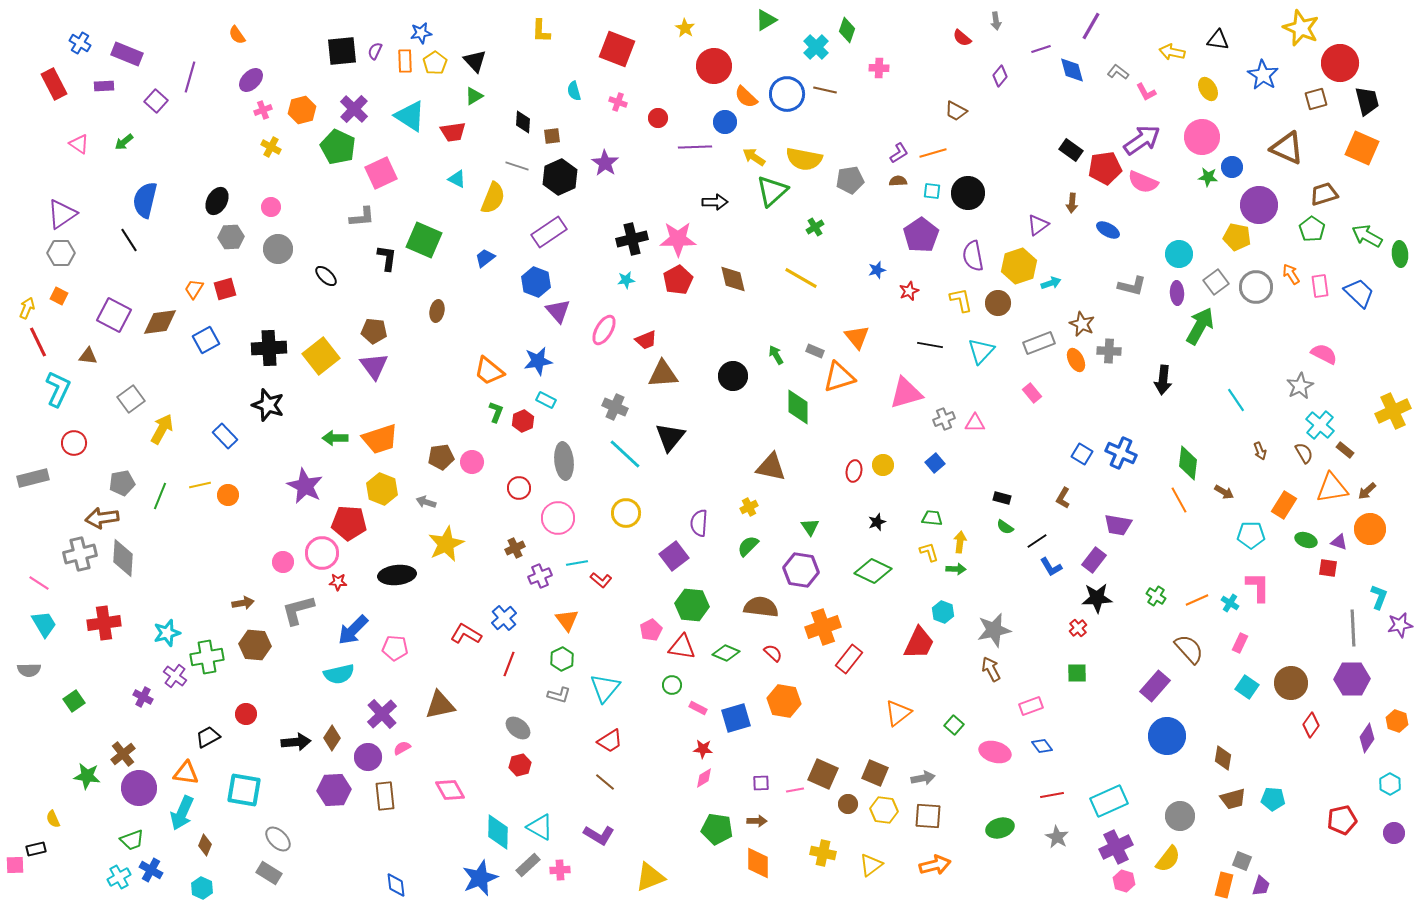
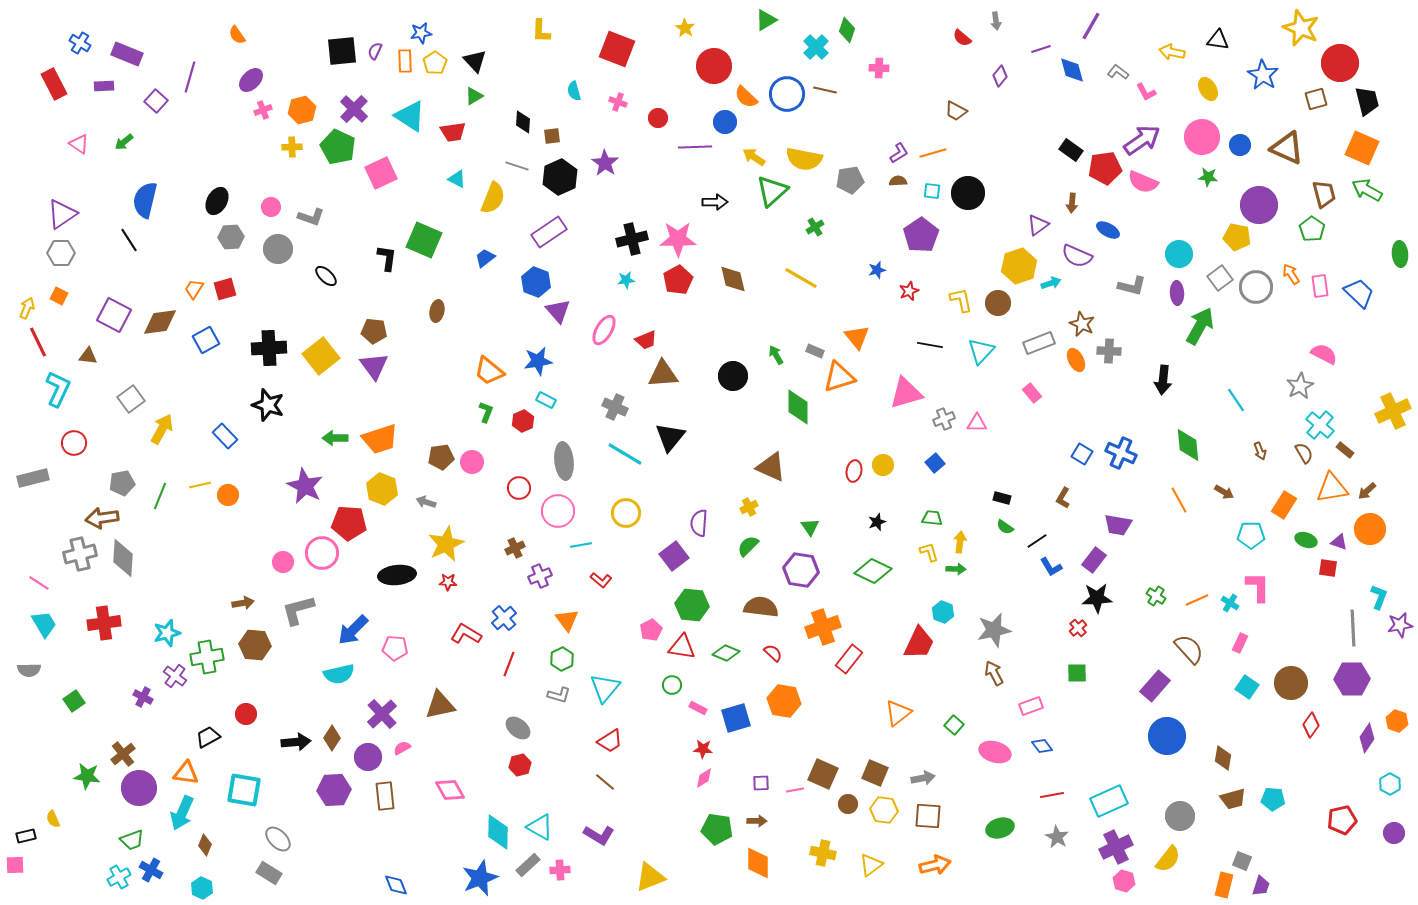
yellow cross at (271, 147): moved 21 px right; rotated 30 degrees counterclockwise
blue circle at (1232, 167): moved 8 px right, 22 px up
brown trapezoid at (1324, 194): rotated 92 degrees clockwise
gray L-shape at (362, 217): moved 51 px left; rotated 24 degrees clockwise
green arrow at (1367, 236): moved 46 px up
purple semicircle at (973, 256): moved 104 px right; rotated 56 degrees counterclockwise
gray square at (1216, 282): moved 4 px right, 4 px up
green L-shape at (496, 412): moved 10 px left
pink triangle at (975, 423): moved 2 px right
cyan line at (625, 454): rotated 12 degrees counterclockwise
green diamond at (1188, 463): moved 18 px up; rotated 12 degrees counterclockwise
brown triangle at (771, 467): rotated 12 degrees clockwise
pink circle at (558, 518): moved 7 px up
cyan line at (577, 563): moved 4 px right, 18 px up
red star at (338, 582): moved 110 px right
brown arrow at (991, 669): moved 3 px right, 4 px down
black rectangle at (36, 849): moved 10 px left, 13 px up
blue diamond at (396, 885): rotated 15 degrees counterclockwise
